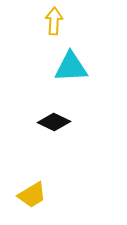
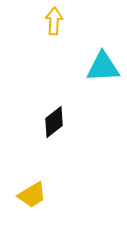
cyan triangle: moved 32 px right
black diamond: rotated 64 degrees counterclockwise
